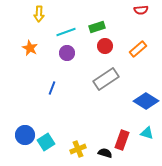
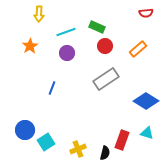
red semicircle: moved 5 px right, 3 px down
green rectangle: rotated 42 degrees clockwise
orange star: moved 2 px up; rotated 14 degrees clockwise
blue circle: moved 5 px up
black semicircle: rotated 88 degrees clockwise
